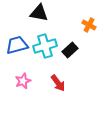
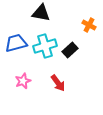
black triangle: moved 2 px right
blue trapezoid: moved 1 px left, 2 px up
